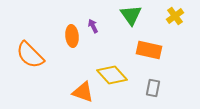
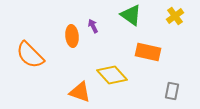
green triangle: rotated 20 degrees counterclockwise
orange rectangle: moved 1 px left, 2 px down
gray rectangle: moved 19 px right, 3 px down
orange triangle: moved 3 px left
